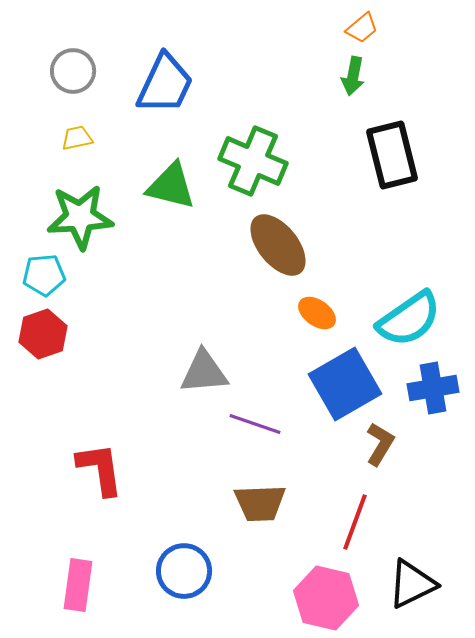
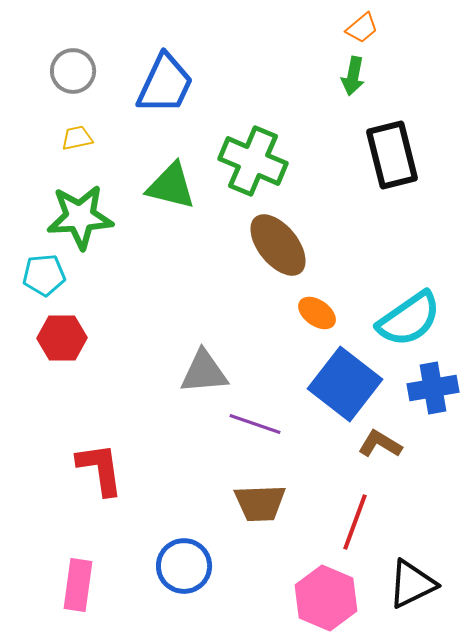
red hexagon: moved 19 px right, 4 px down; rotated 18 degrees clockwise
blue square: rotated 22 degrees counterclockwise
brown L-shape: rotated 90 degrees counterclockwise
blue circle: moved 5 px up
pink hexagon: rotated 10 degrees clockwise
